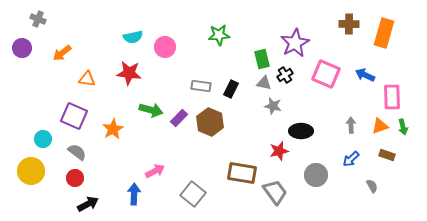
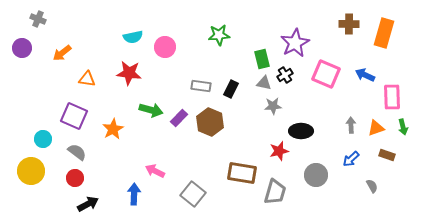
gray star at (273, 106): rotated 18 degrees counterclockwise
orange triangle at (380, 126): moved 4 px left, 2 px down
pink arrow at (155, 171): rotated 126 degrees counterclockwise
gray trapezoid at (275, 192): rotated 52 degrees clockwise
